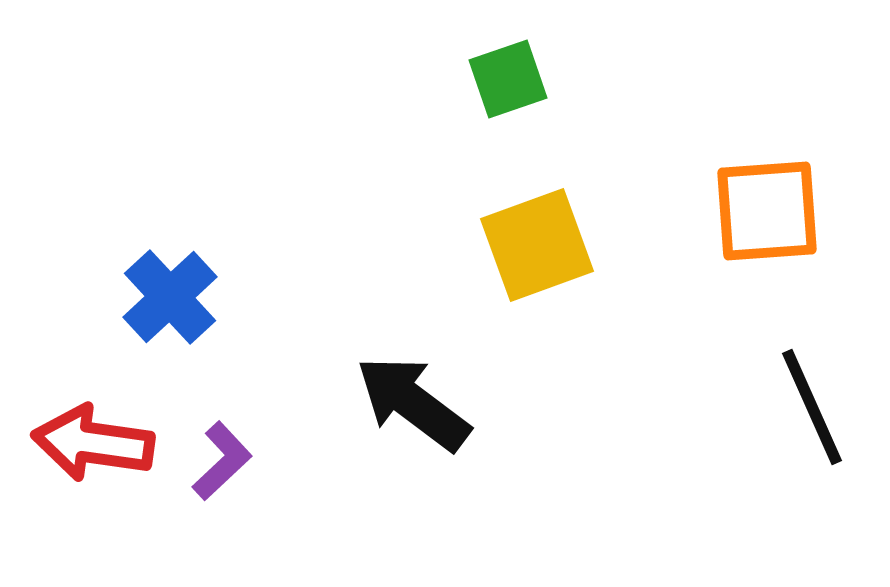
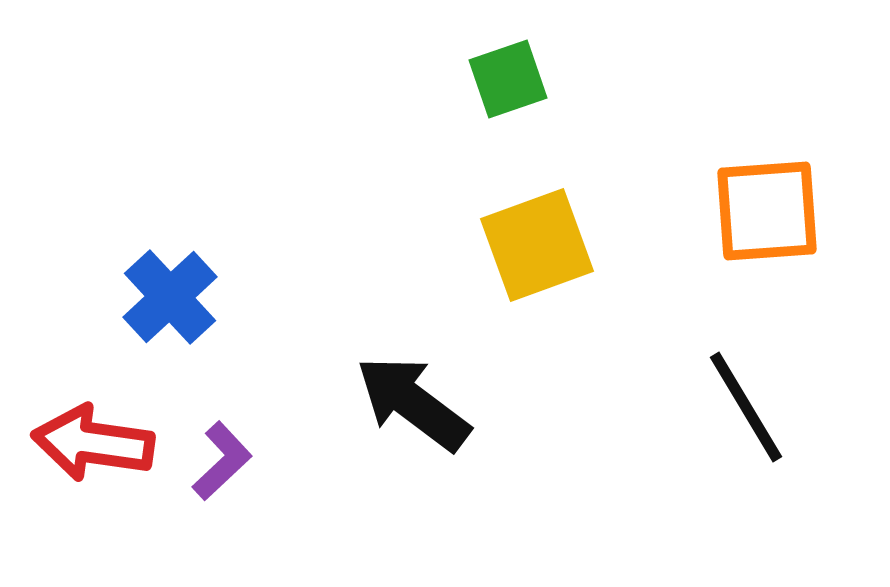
black line: moved 66 px left; rotated 7 degrees counterclockwise
